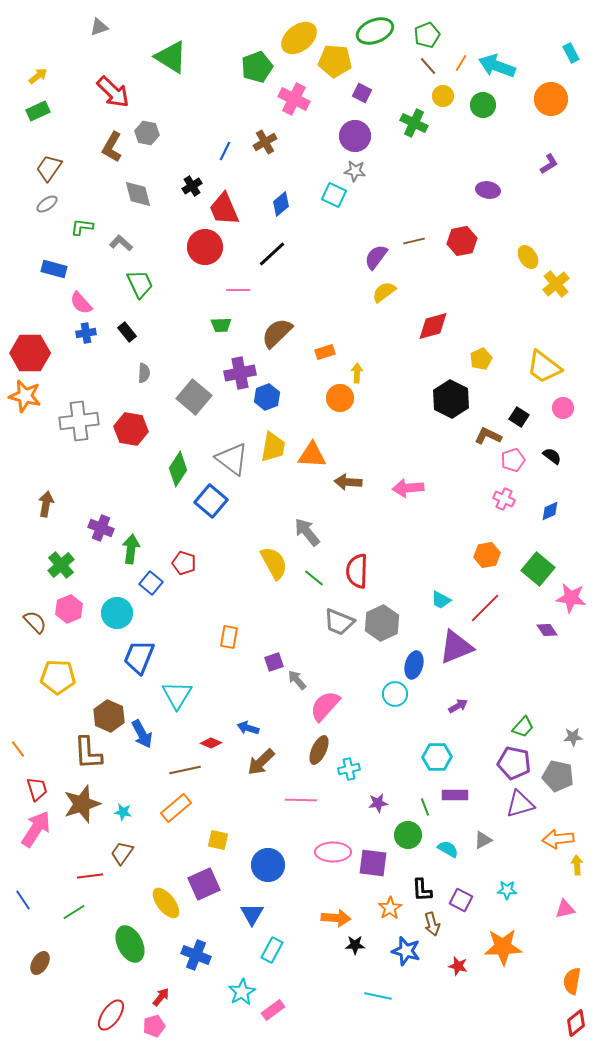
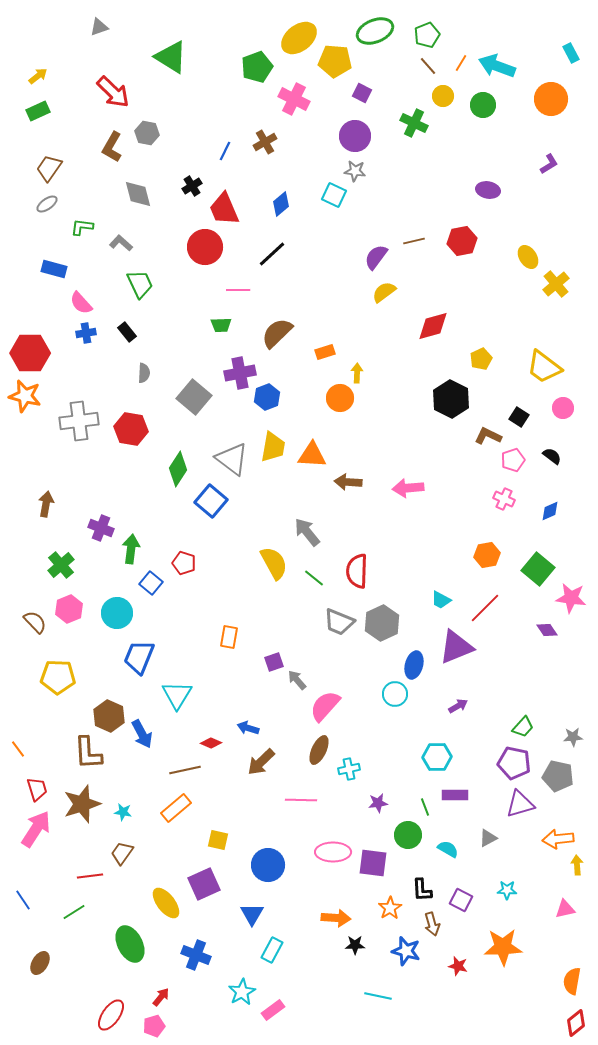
gray triangle at (483, 840): moved 5 px right, 2 px up
